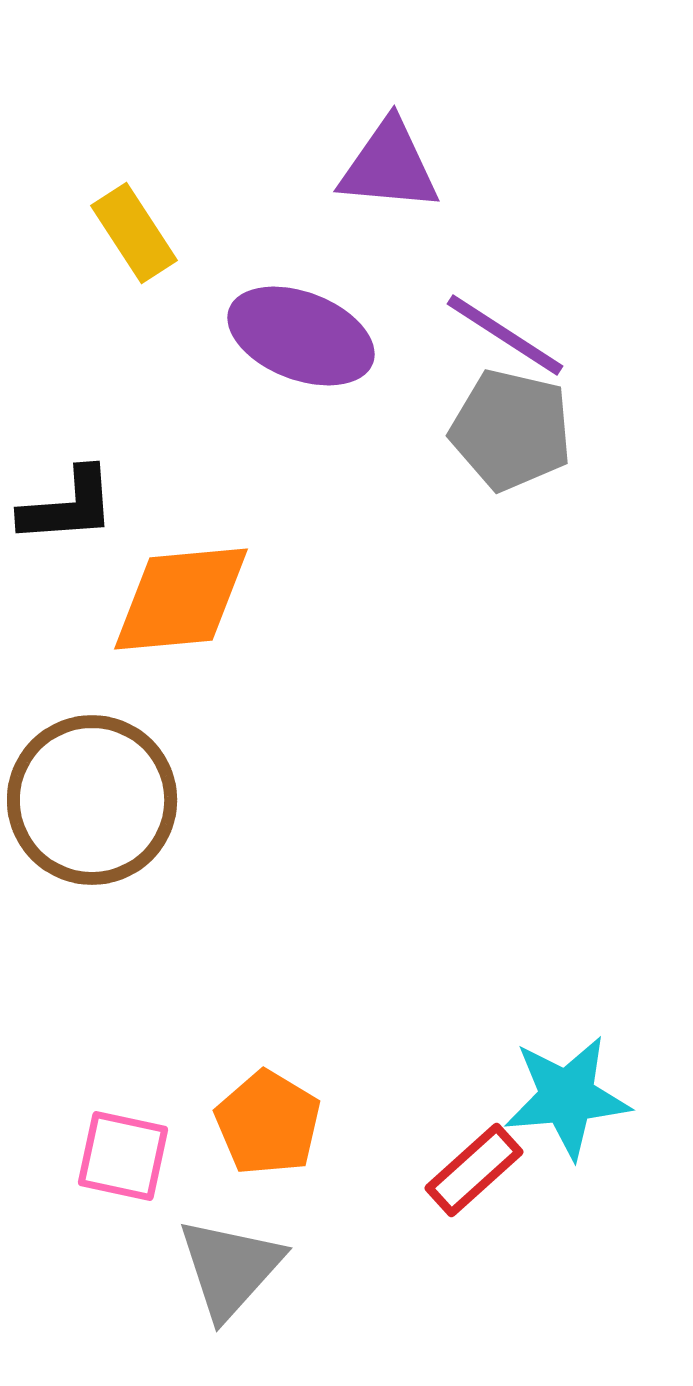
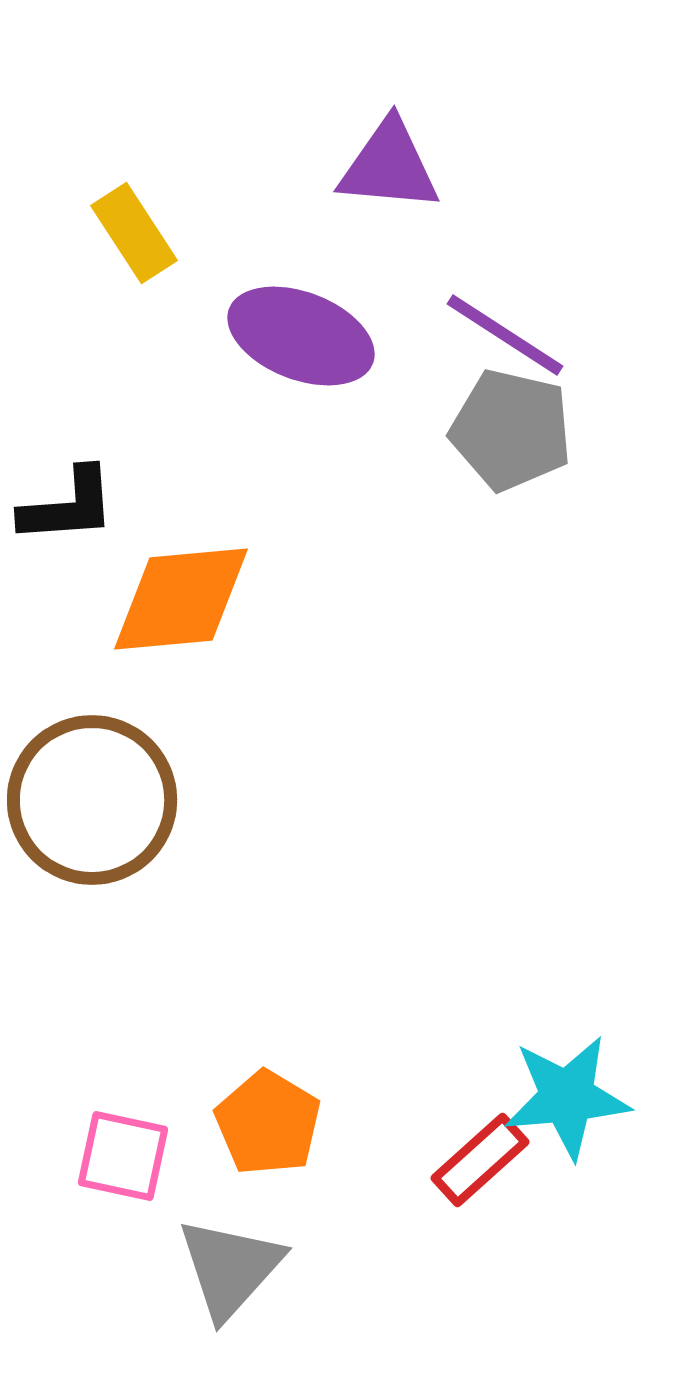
red rectangle: moved 6 px right, 10 px up
